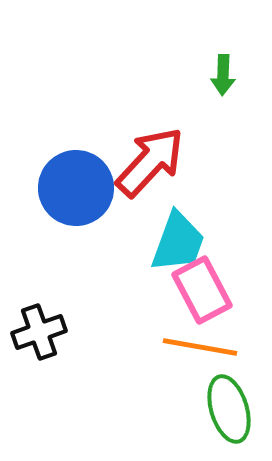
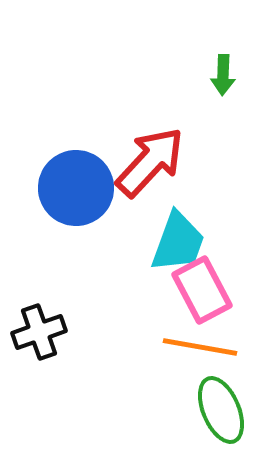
green ellipse: moved 8 px left, 1 px down; rotated 6 degrees counterclockwise
